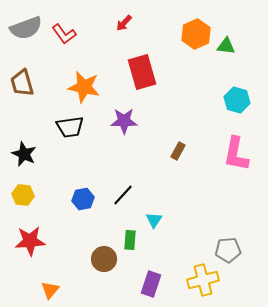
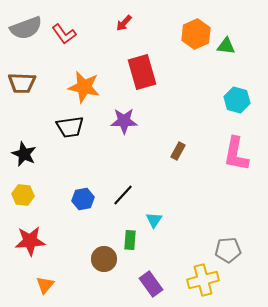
brown trapezoid: rotated 72 degrees counterclockwise
purple rectangle: rotated 55 degrees counterclockwise
orange triangle: moved 5 px left, 5 px up
